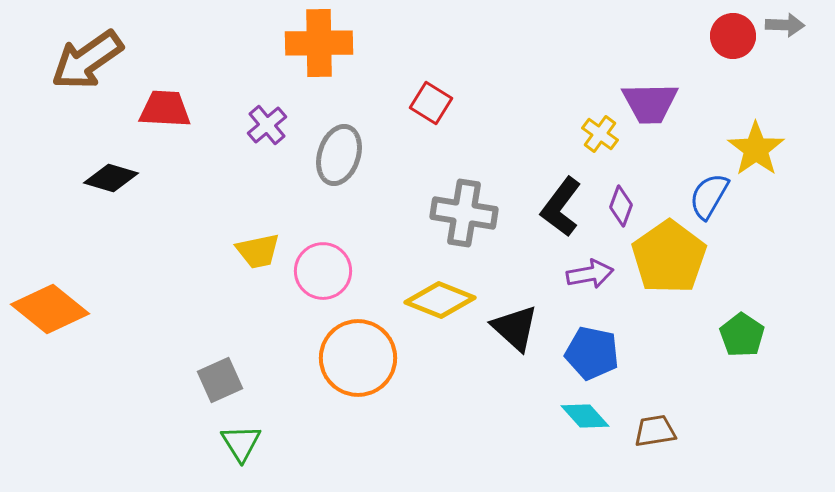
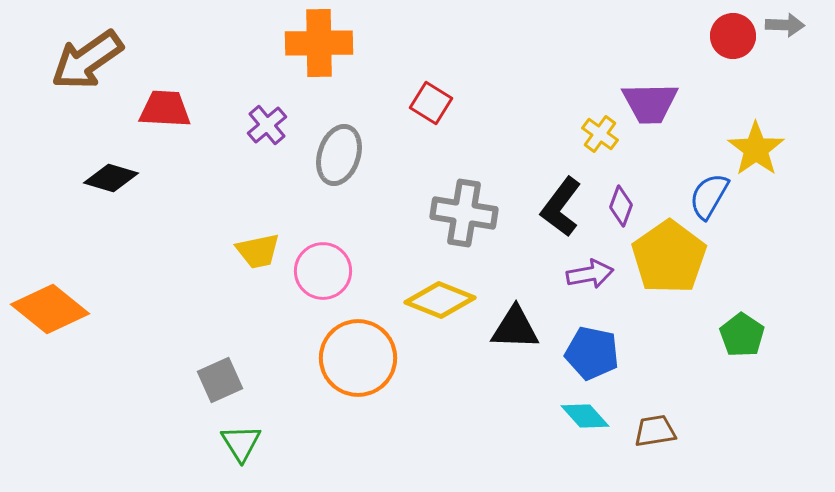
black triangle: rotated 40 degrees counterclockwise
